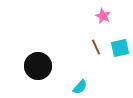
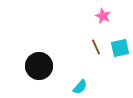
black circle: moved 1 px right
